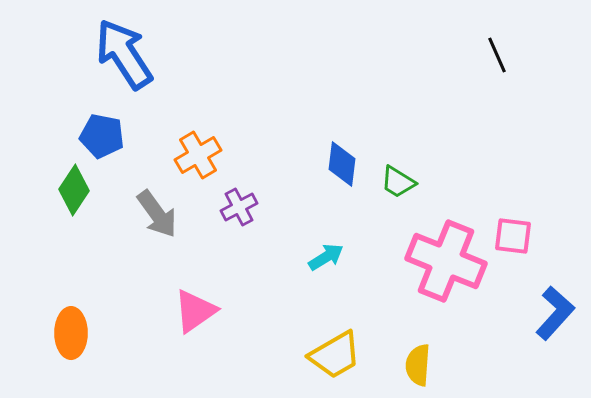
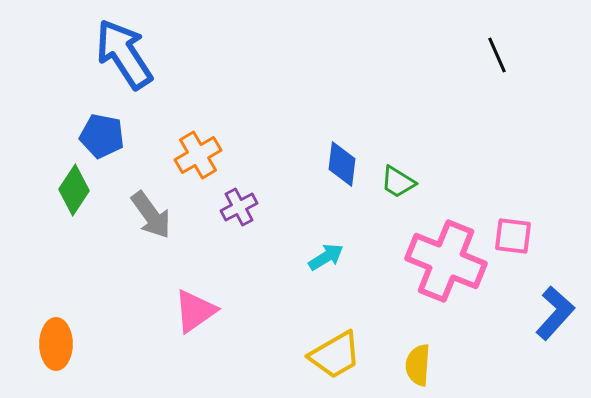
gray arrow: moved 6 px left, 1 px down
orange ellipse: moved 15 px left, 11 px down
